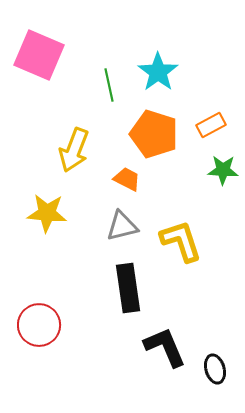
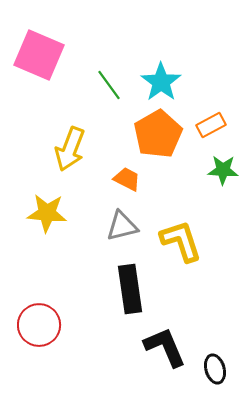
cyan star: moved 3 px right, 10 px down
green line: rotated 24 degrees counterclockwise
orange pentagon: moved 4 px right; rotated 24 degrees clockwise
yellow arrow: moved 4 px left, 1 px up
black rectangle: moved 2 px right, 1 px down
